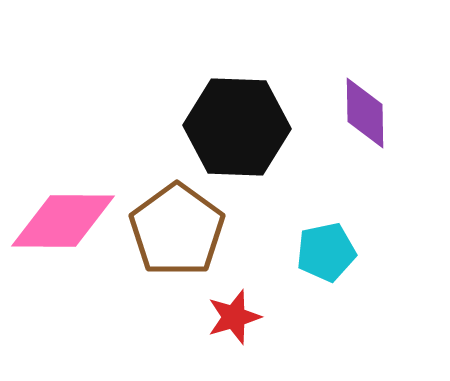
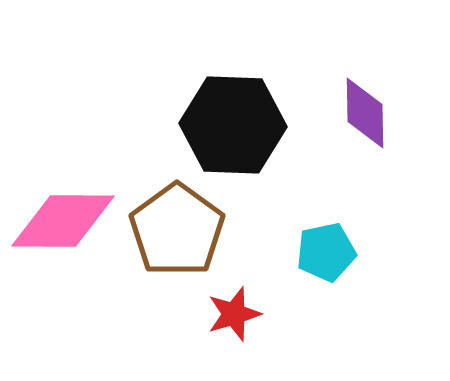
black hexagon: moved 4 px left, 2 px up
red star: moved 3 px up
